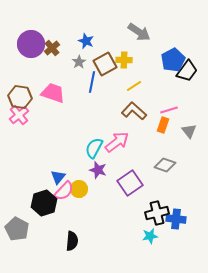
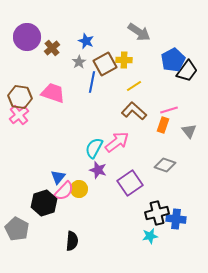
purple circle: moved 4 px left, 7 px up
